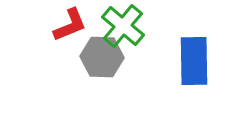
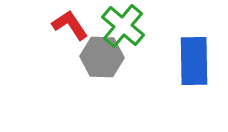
red L-shape: rotated 102 degrees counterclockwise
